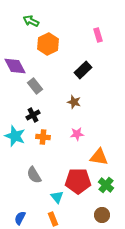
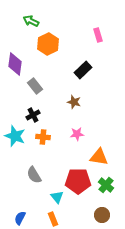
purple diamond: moved 2 px up; rotated 35 degrees clockwise
